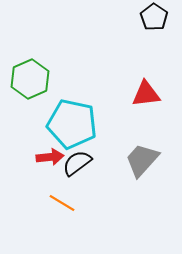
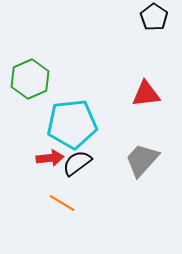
cyan pentagon: rotated 18 degrees counterclockwise
red arrow: moved 1 px down
